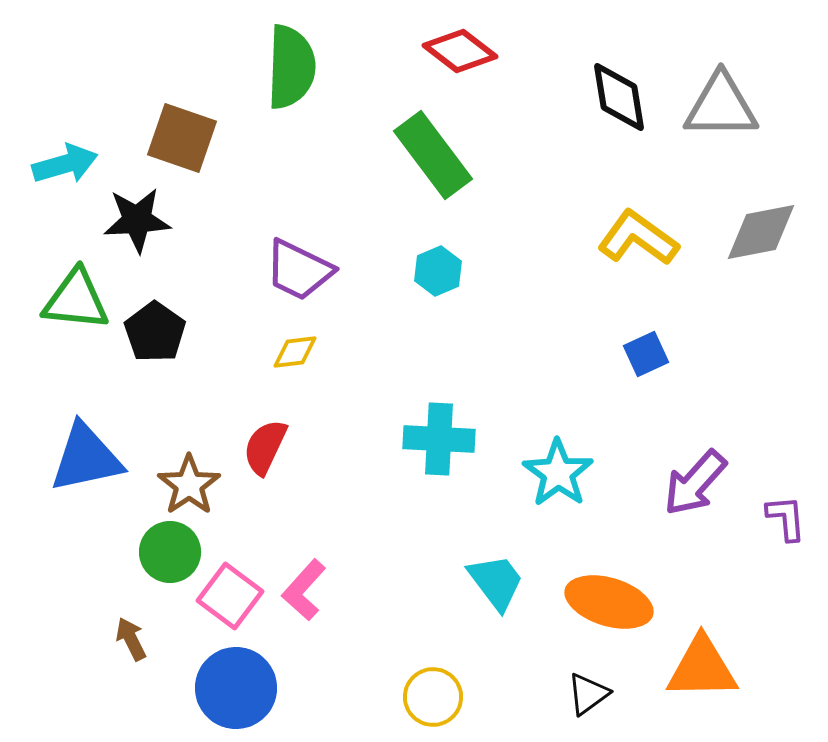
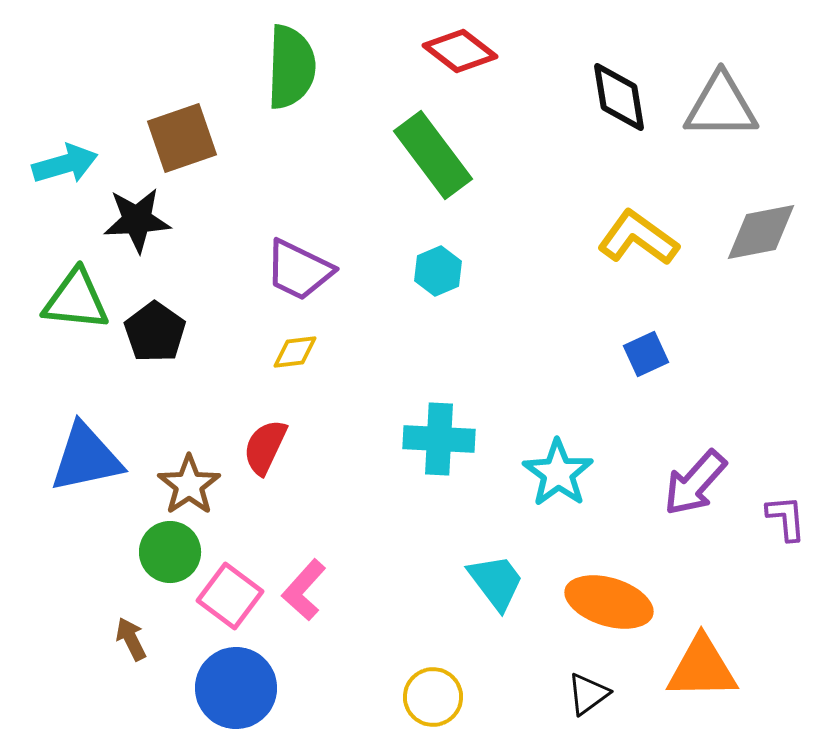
brown square: rotated 38 degrees counterclockwise
